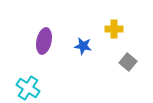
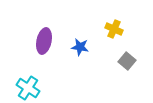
yellow cross: rotated 24 degrees clockwise
blue star: moved 3 px left, 1 px down
gray square: moved 1 px left, 1 px up
